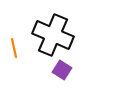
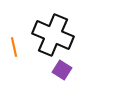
orange line: moved 1 px up
